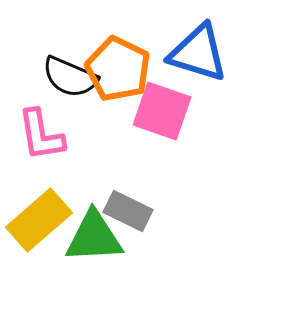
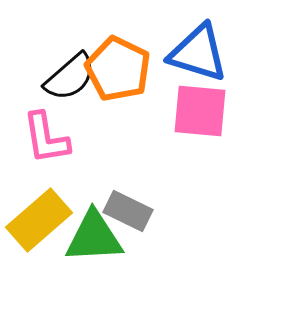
black semicircle: rotated 64 degrees counterclockwise
pink square: moved 38 px right; rotated 14 degrees counterclockwise
pink L-shape: moved 5 px right, 3 px down
